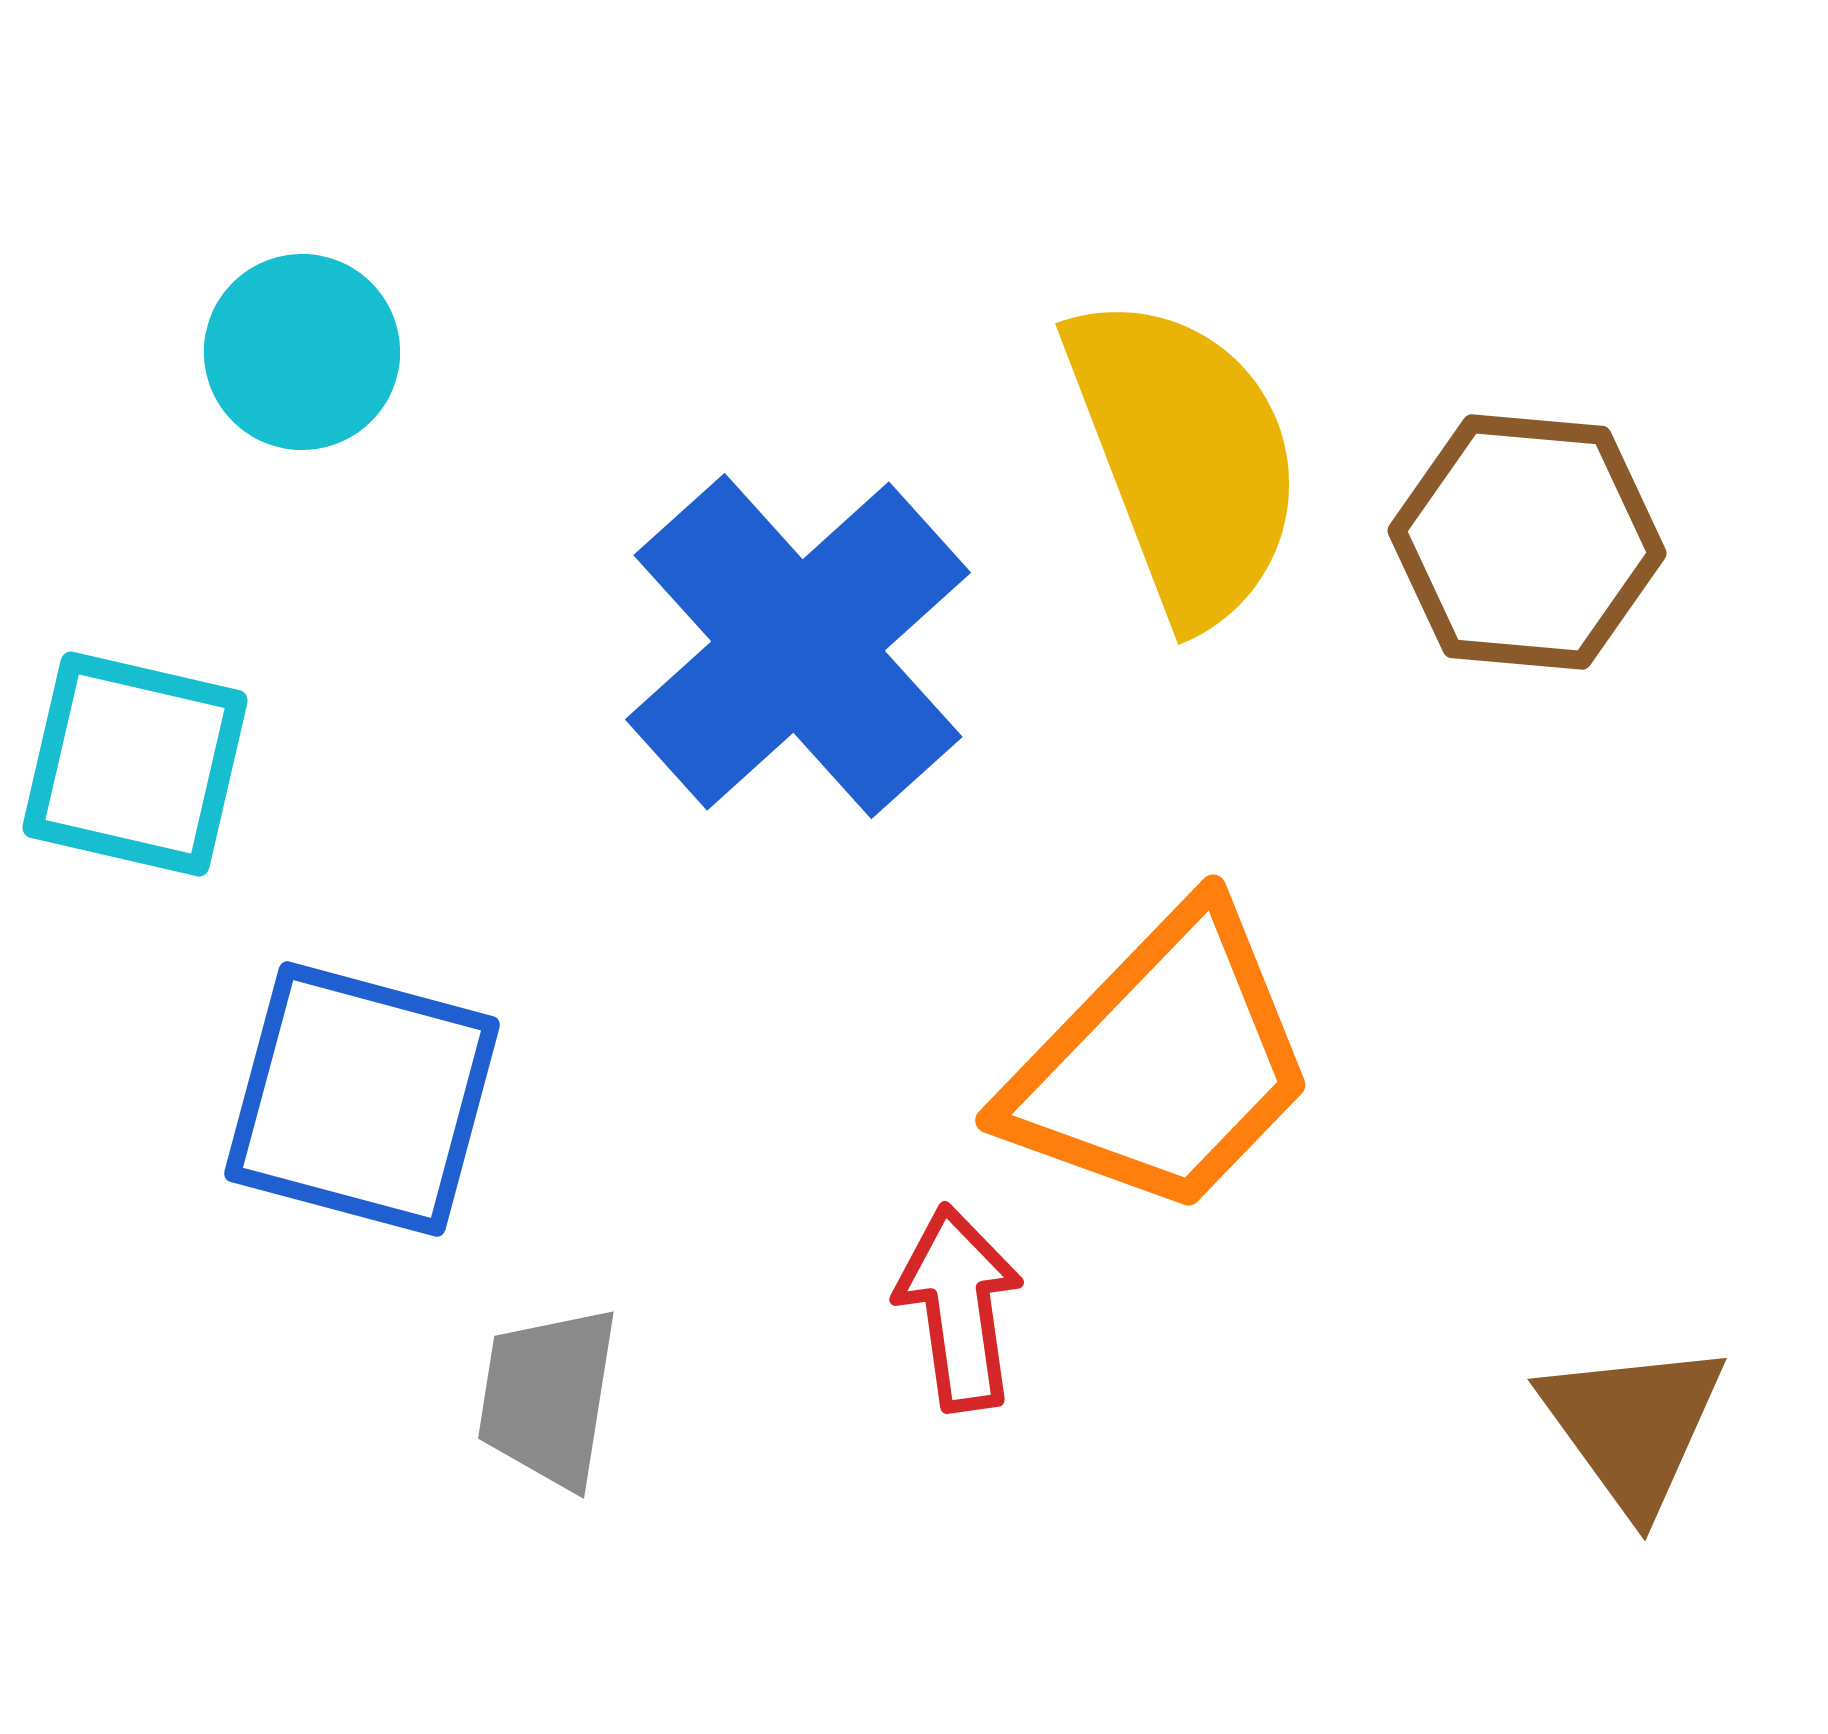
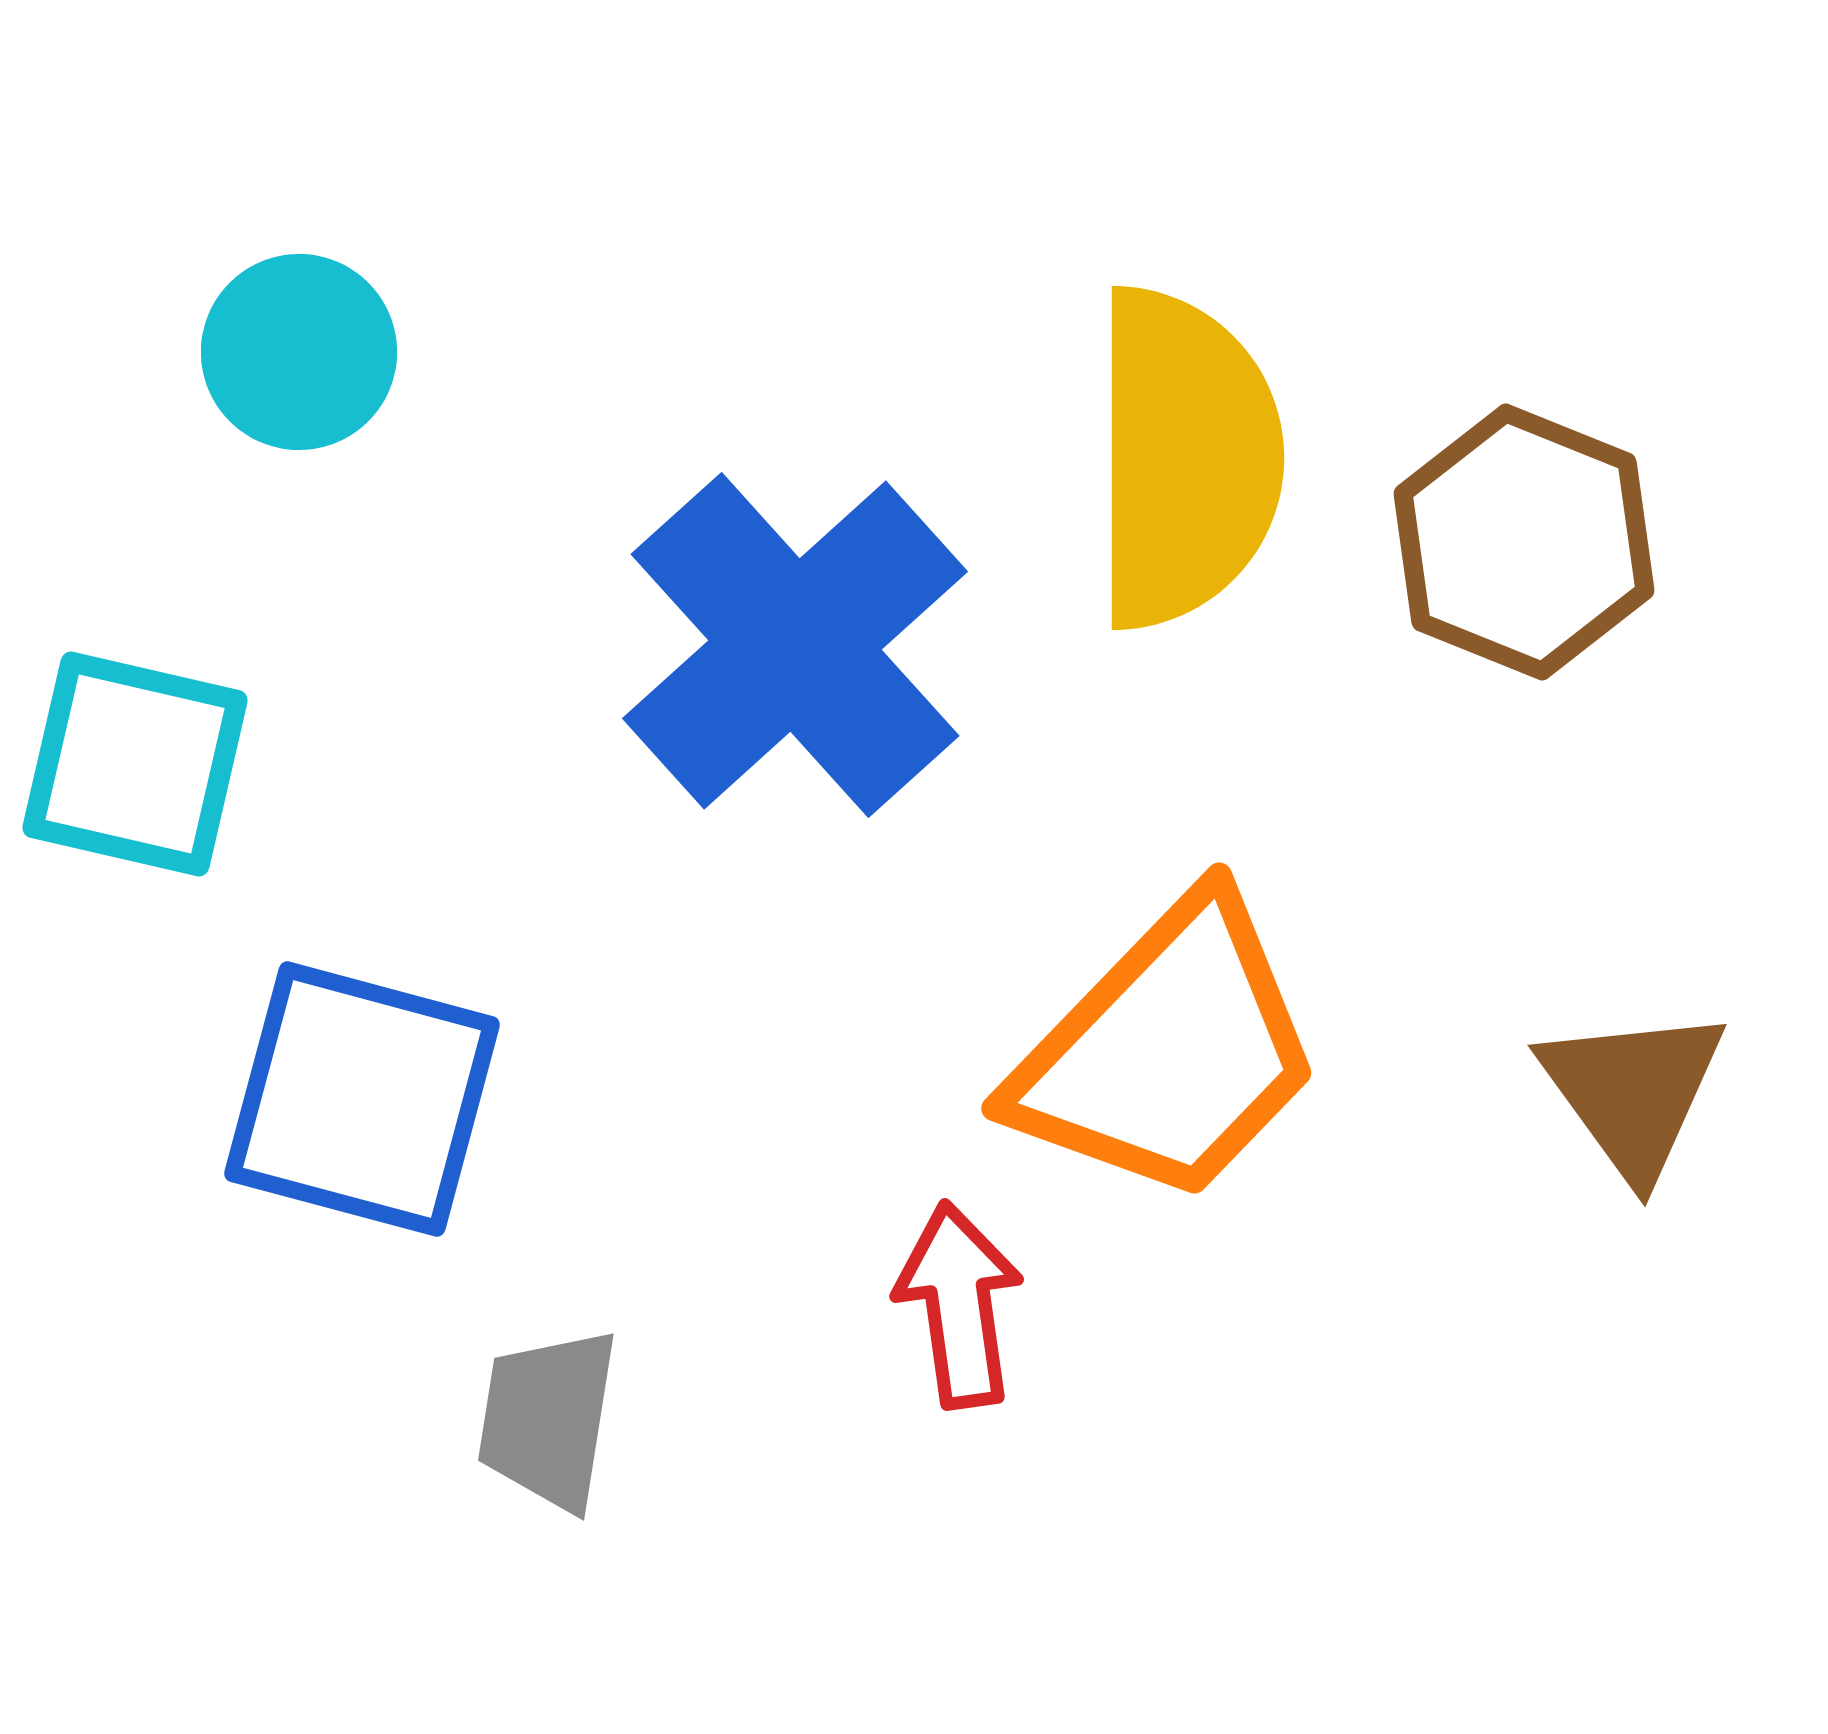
cyan circle: moved 3 px left
yellow semicircle: rotated 21 degrees clockwise
brown hexagon: moved 3 px left; rotated 17 degrees clockwise
blue cross: moved 3 px left, 1 px up
orange trapezoid: moved 6 px right, 12 px up
red arrow: moved 3 px up
gray trapezoid: moved 22 px down
brown triangle: moved 334 px up
